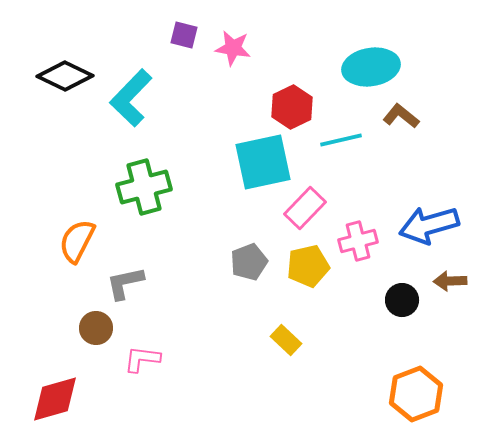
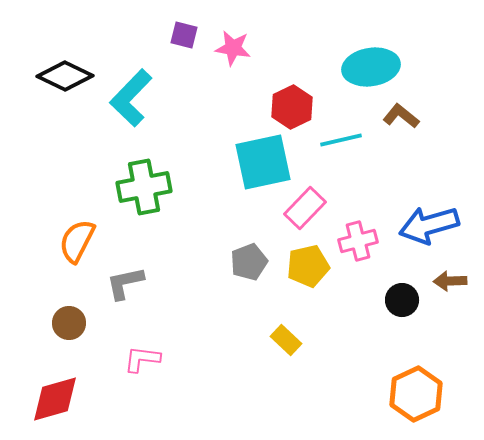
green cross: rotated 4 degrees clockwise
brown circle: moved 27 px left, 5 px up
orange hexagon: rotated 4 degrees counterclockwise
